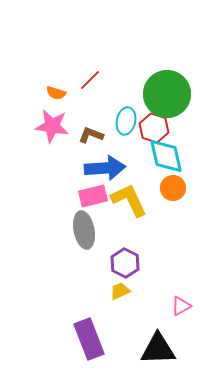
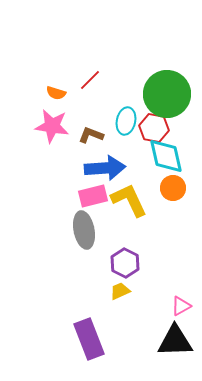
red hexagon: rotated 8 degrees counterclockwise
black triangle: moved 17 px right, 8 px up
